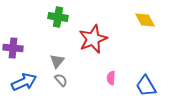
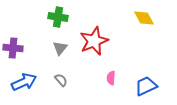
yellow diamond: moved 1 px left, 2 px up
red star: moved 1 px right, 2 px down
gray triangle: moved 3 px right, 13 px up
blue trapezoid: rotated 95 degrees clockwise
